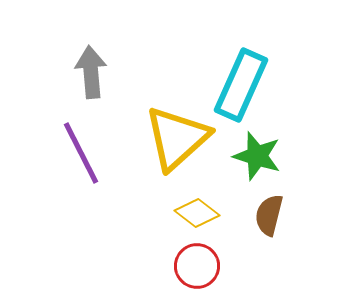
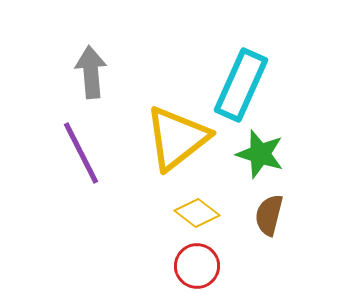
yellow triangle: rotated 4 degrees clockwise
green star: moved 3 px right, 2 px up
